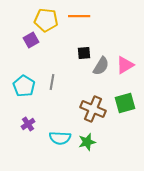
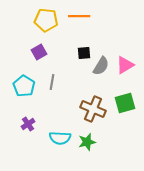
purple square: moved 8 px right, 12 px down
